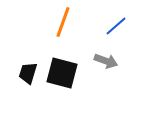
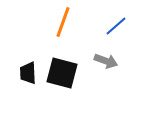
black trapezoid: rotated 20 degrees counterclockwise
